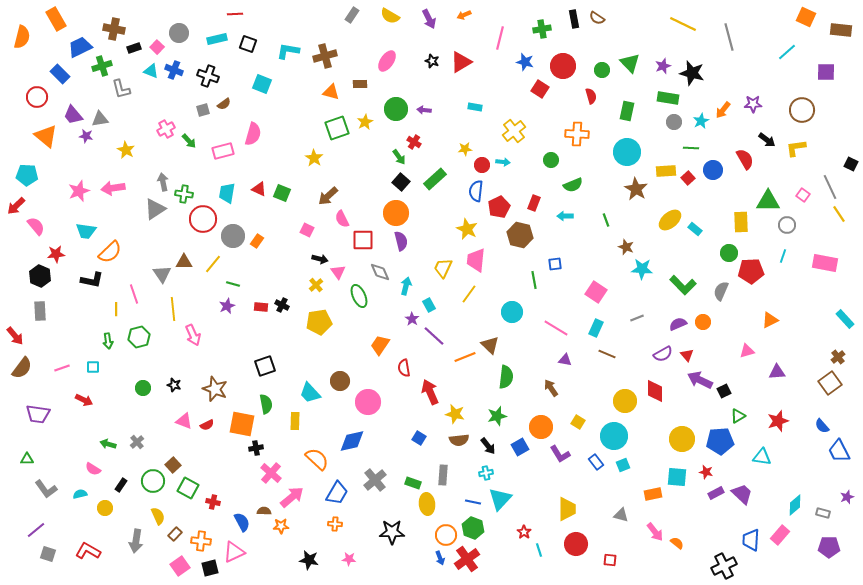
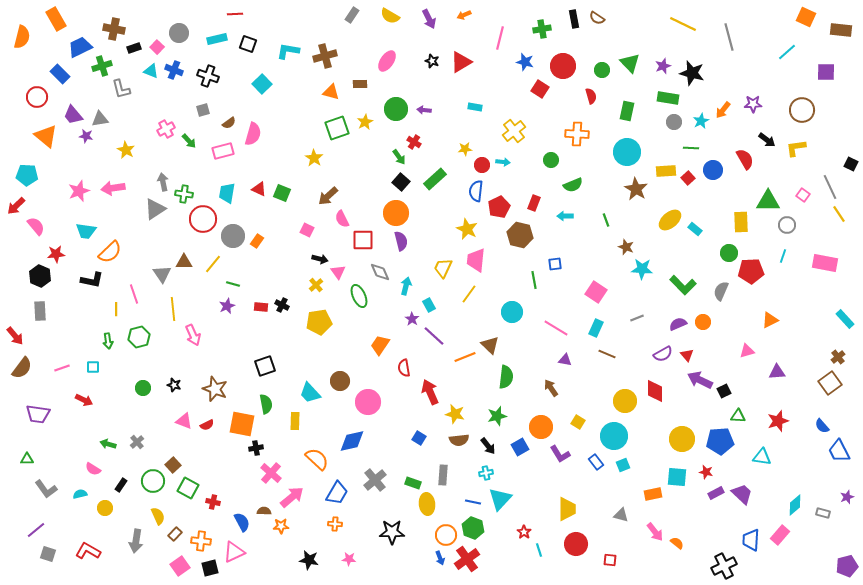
cyan square at (262, 84): rotated 24 degrees clockwise
brown semicircle at (224, 104): moved 5 px right, 19 px down
green triangle at (738, 416): rotated 35 degrees clockwise
purple pentagon at (829, 547): moved 18 px right, 19 px down; rotated 15 degrees counterclockwise
